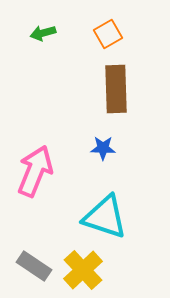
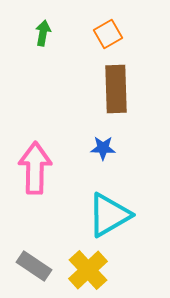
green arrow: rotated 115 degrees clockwise
pink arrow: moved 3 px up; rotated 21 degrees counterclockwise
cyan triangle: moved 4 px right, 2 px up; rotated 48 degrees counterclockwise
yellow cross: moved 5 px right
